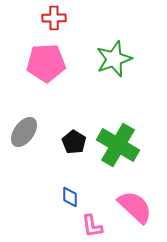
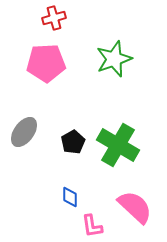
red cross: rotated 15 degrees counterclockwise
black pentagon: moved 1 px left; rotated 10 degrees clockwise
